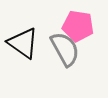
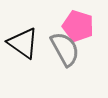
pink pentagon: rotated 8 degrees clockwise
